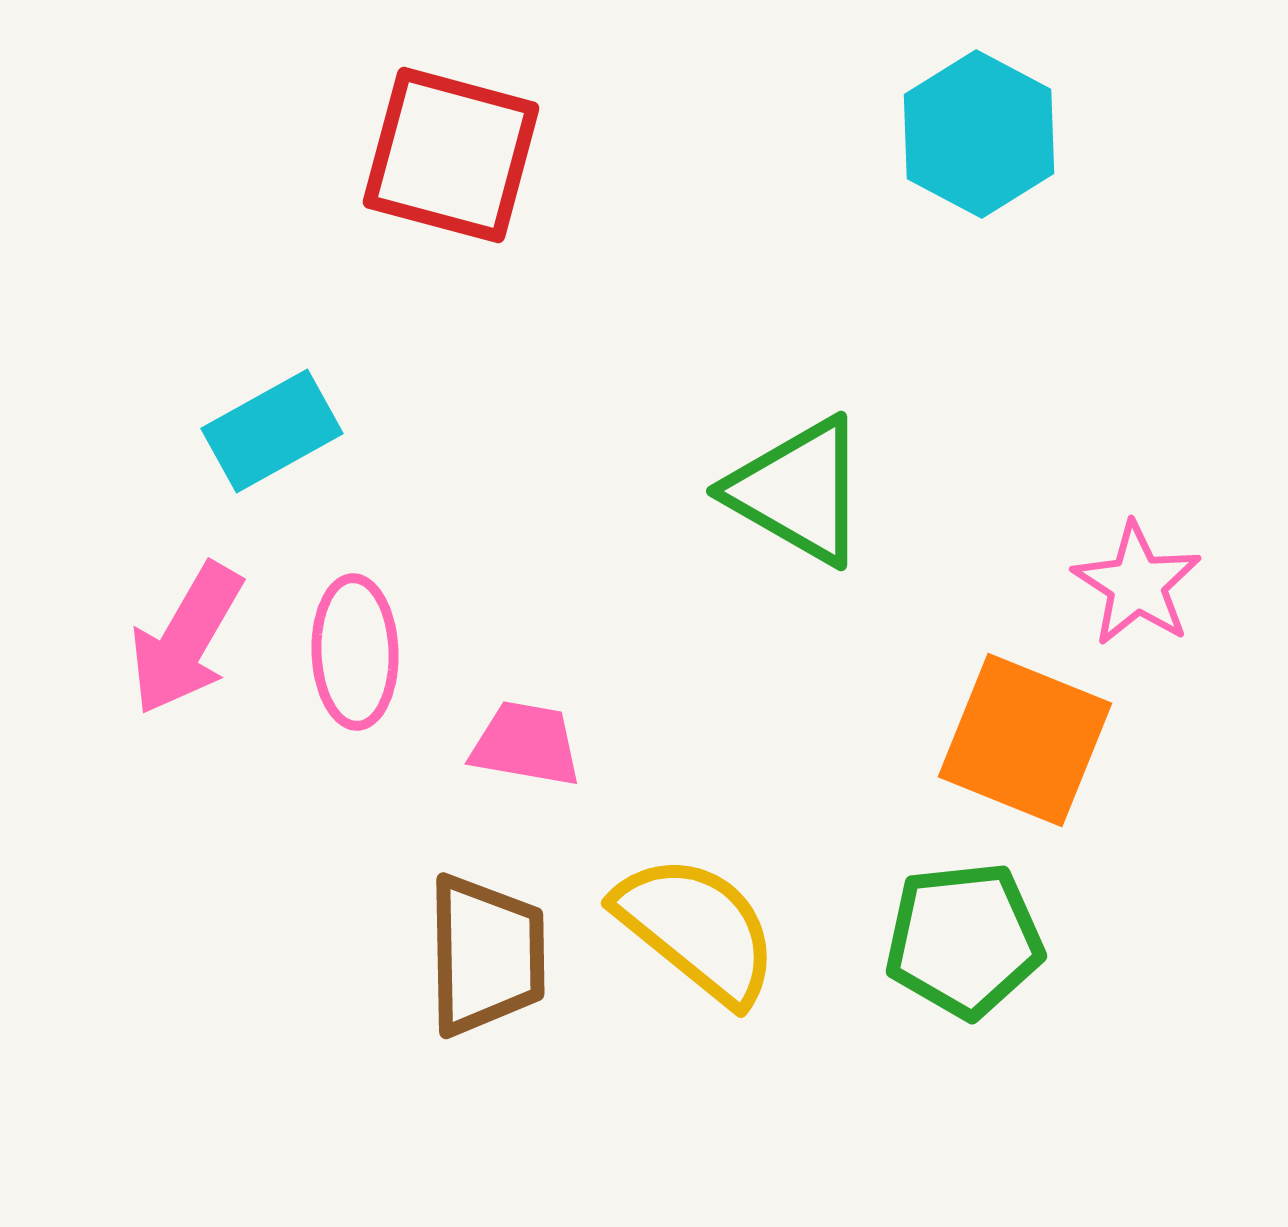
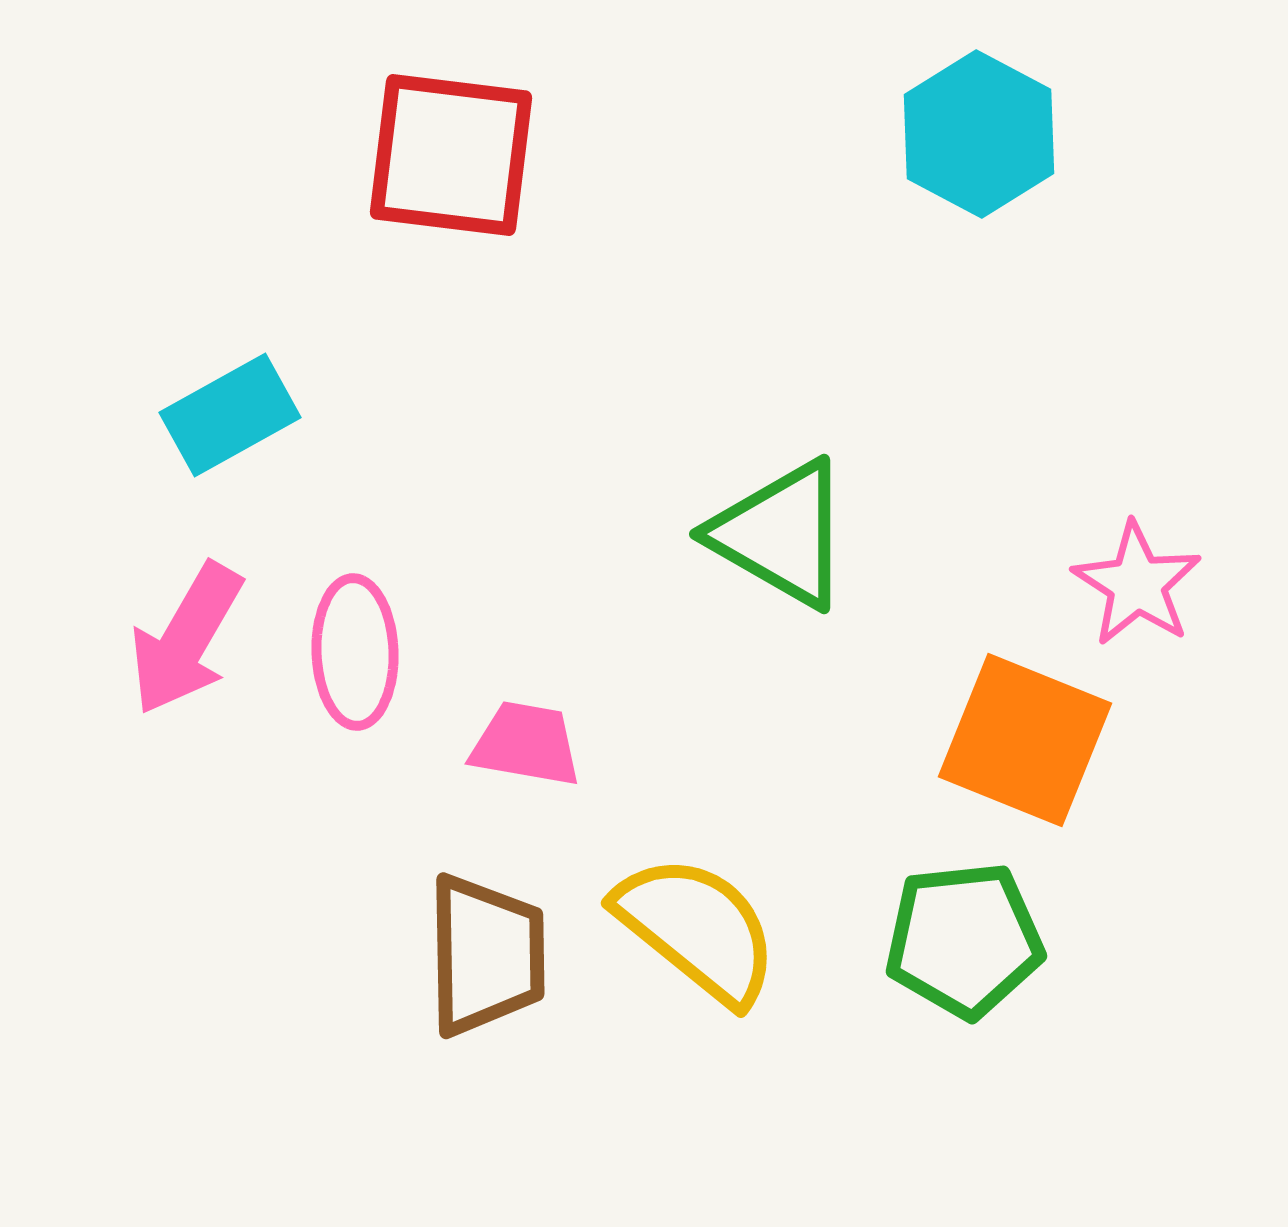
red square: rotated 8 degrees counterclockwise
cyan rectangle: moved 42 px left, 16 px up
green triangle: moved 17 px left, 43 px down
